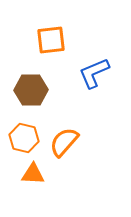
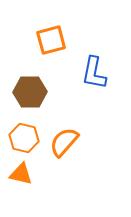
orange square: rotated 8 degrees counterclockwise
blue L-shape: rotated 56 degrees counterclockwise
brown hexagon: moved 1 px left, 2 px down
orange triangle: moved 12 px left; rotated 10 degrees clockwise
